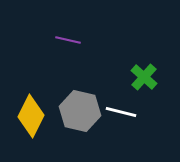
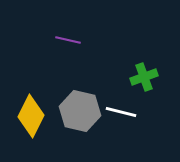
green cross: rotated 28 degrees clockwise
